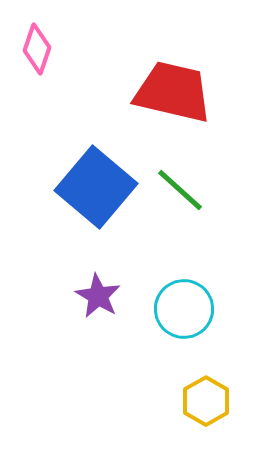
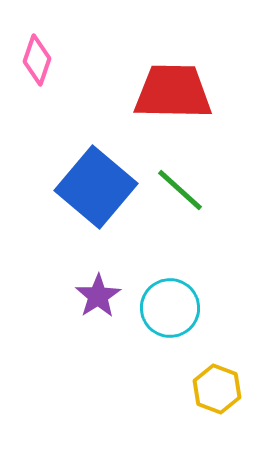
pink diamond: moved 11 px down
red trapezoid: rotated 12 degrees counterclockwise
purple star: rotated 9 degrees clockwise
cyan circle: moved 14 px left, 1 px up
yellow hexagon: moved 11 px right, 12 px up; rotated 9 degrees counterclockwise
